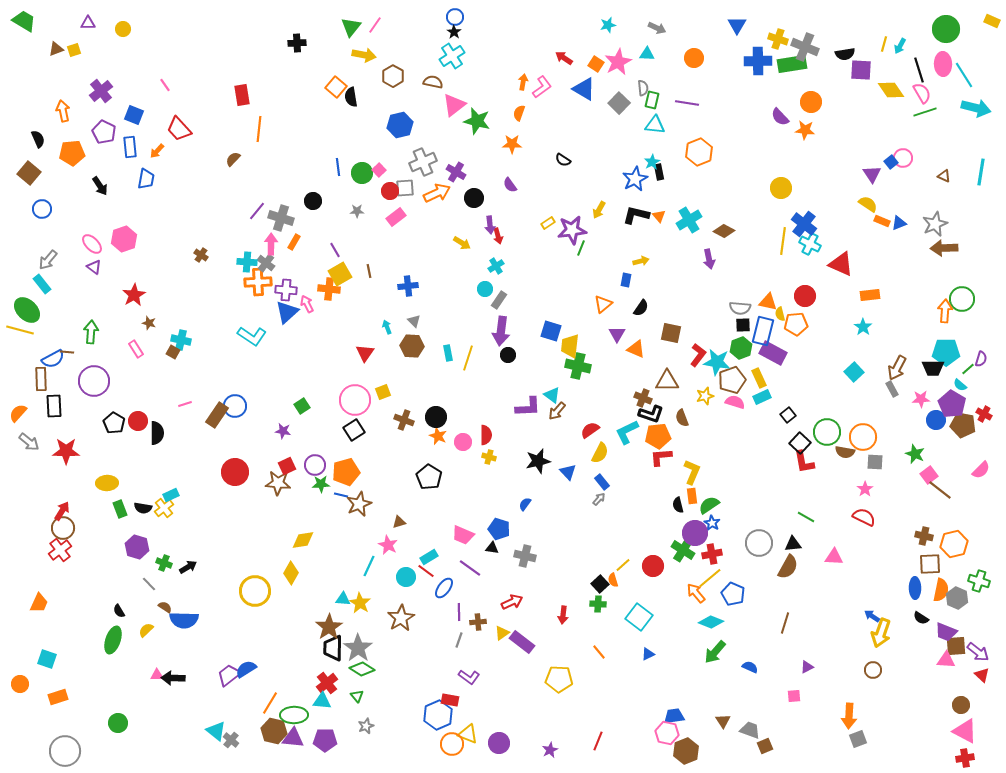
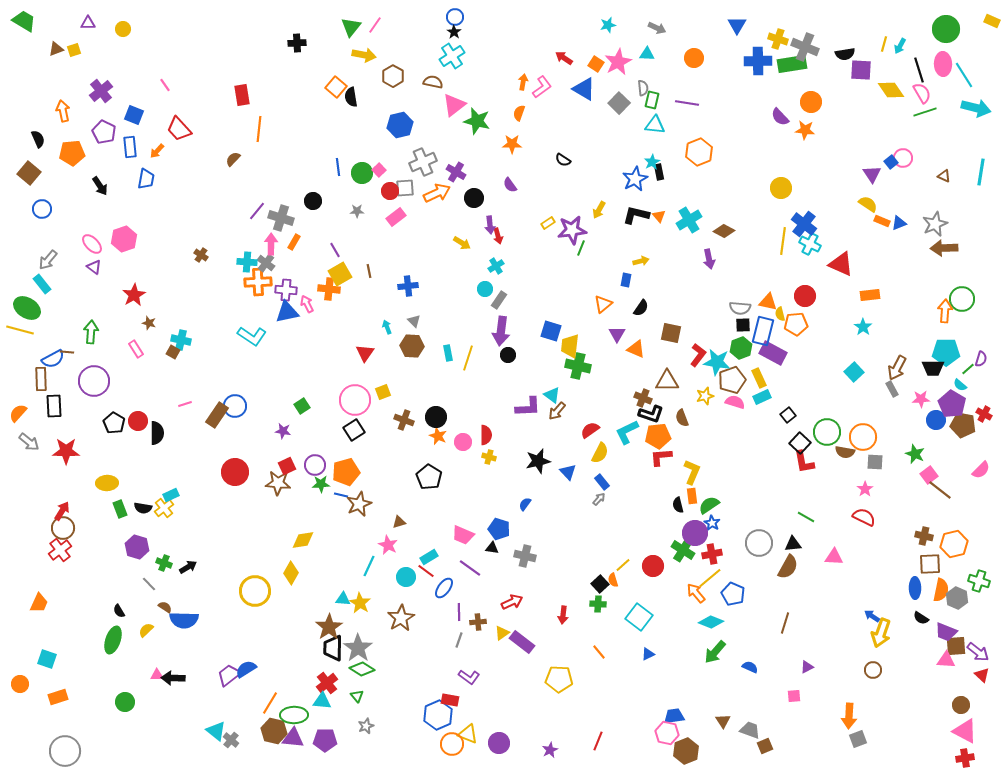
green ellipse at (27, 310): moved 2 px up; rotated 12 degrees counterclockwise
blue triangle at (287, 312): rotated 30 degrees clockwise
green circle at (118, 723): moved 7 px right, 21 px up
